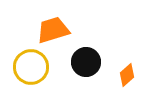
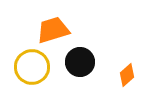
black circle: moved 6 px left
yellow circle: moved 1 px right
